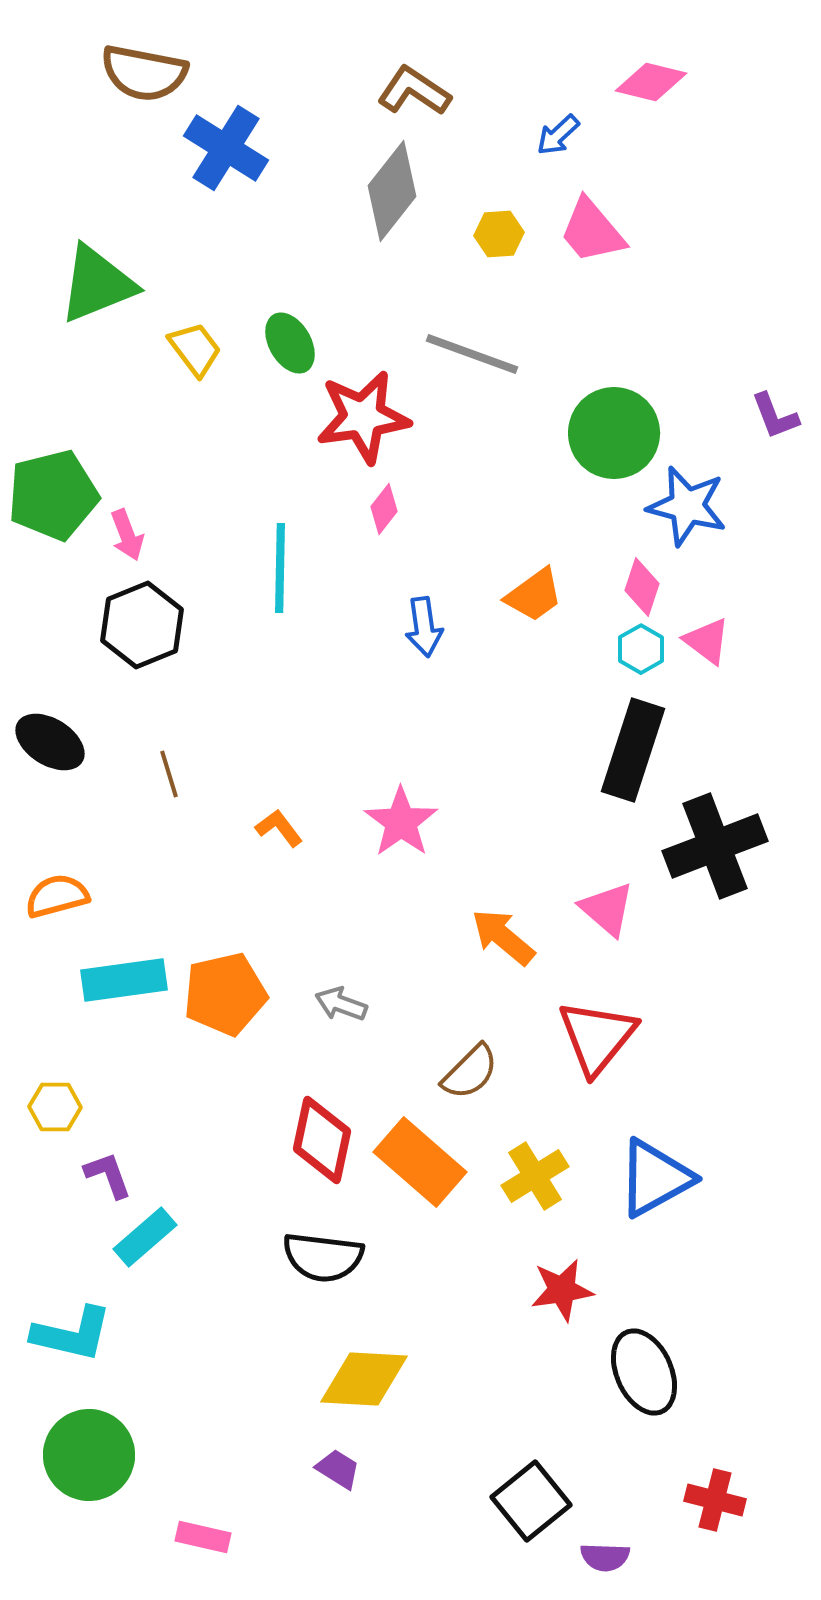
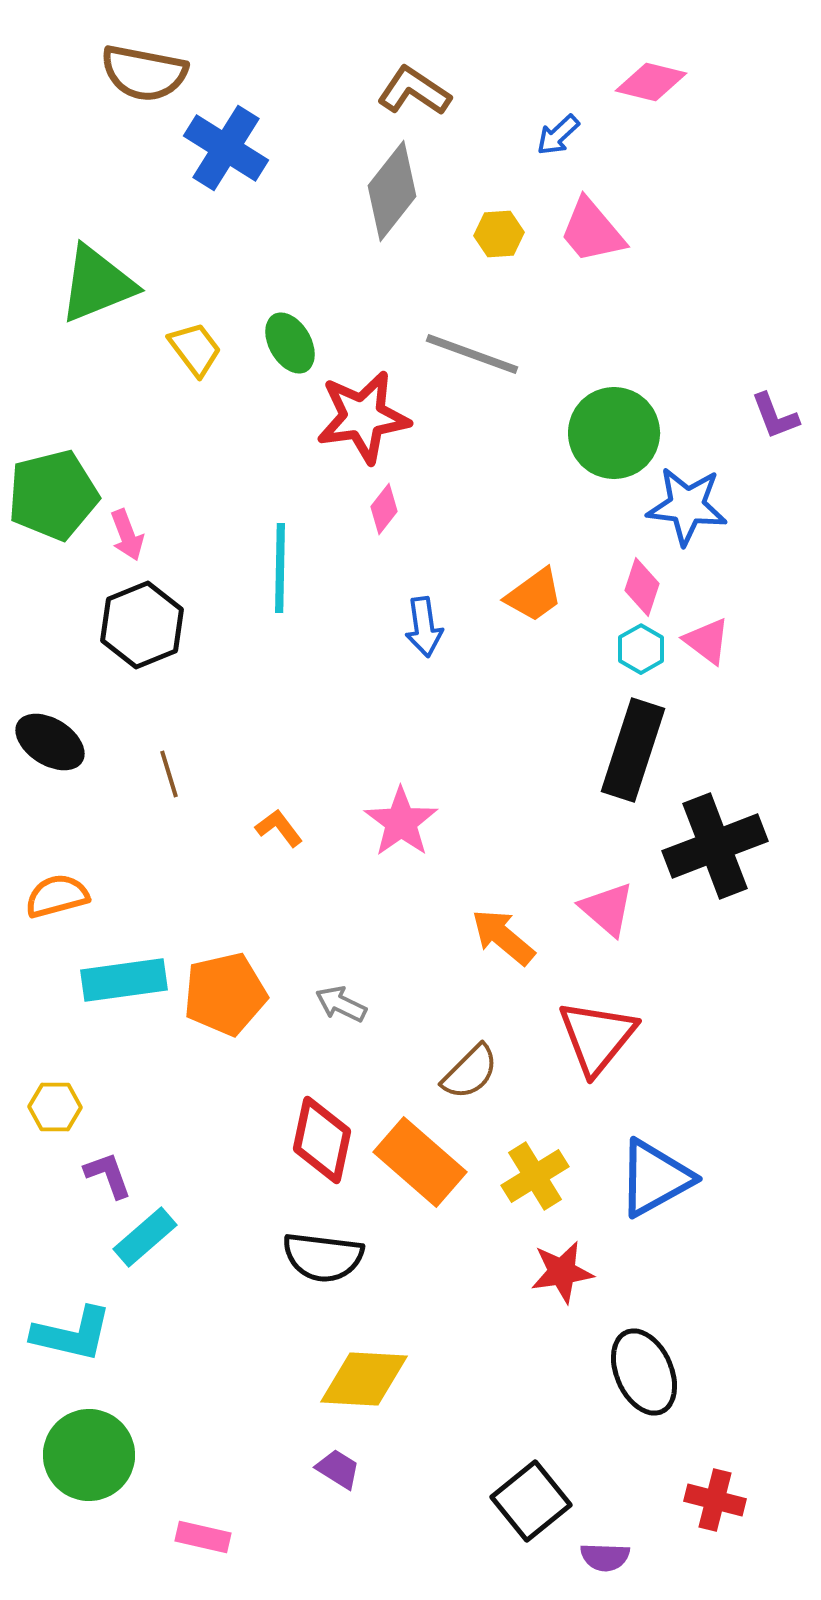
blue star at (687, 506): rotated 8 degrees counterclockwise
gray arrow at (341, 1004): rotated 6 degrees clockwise
red star at (562, 1290): moved 18 px up
